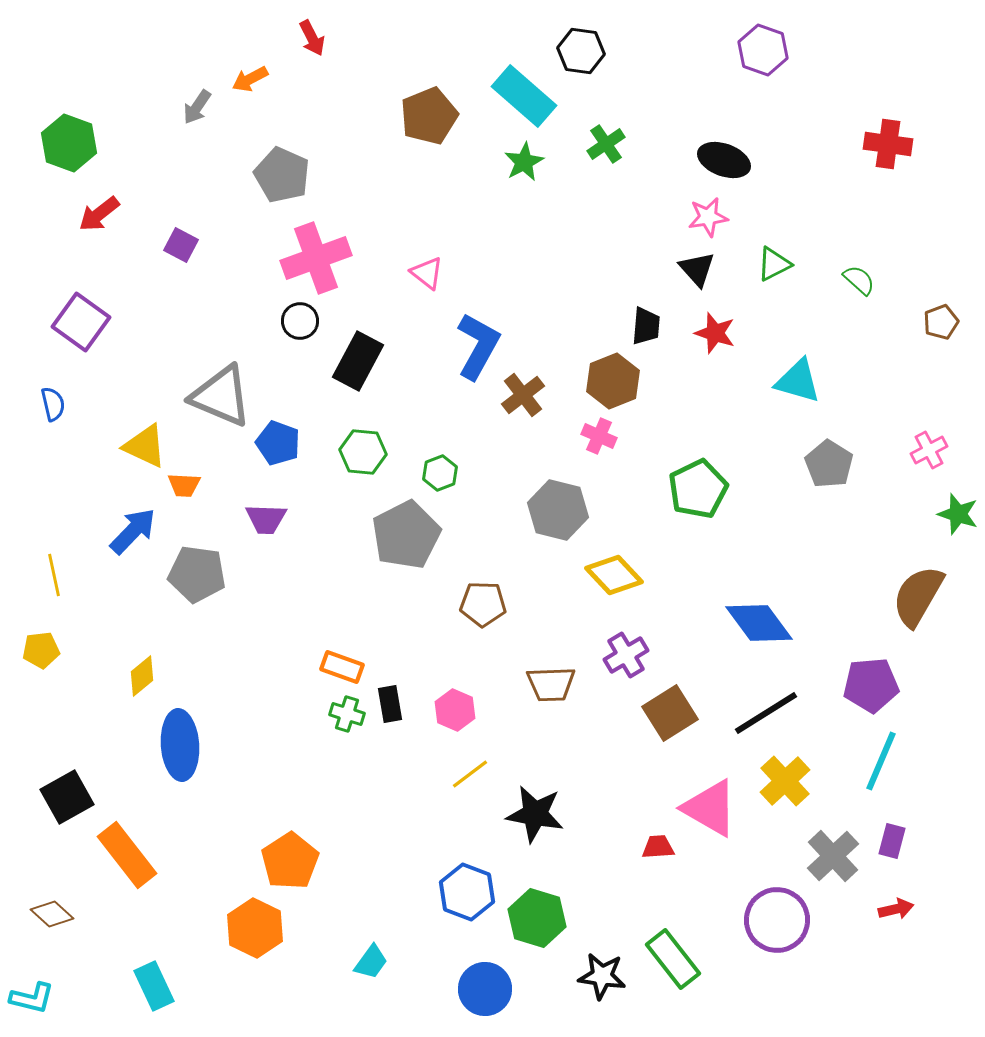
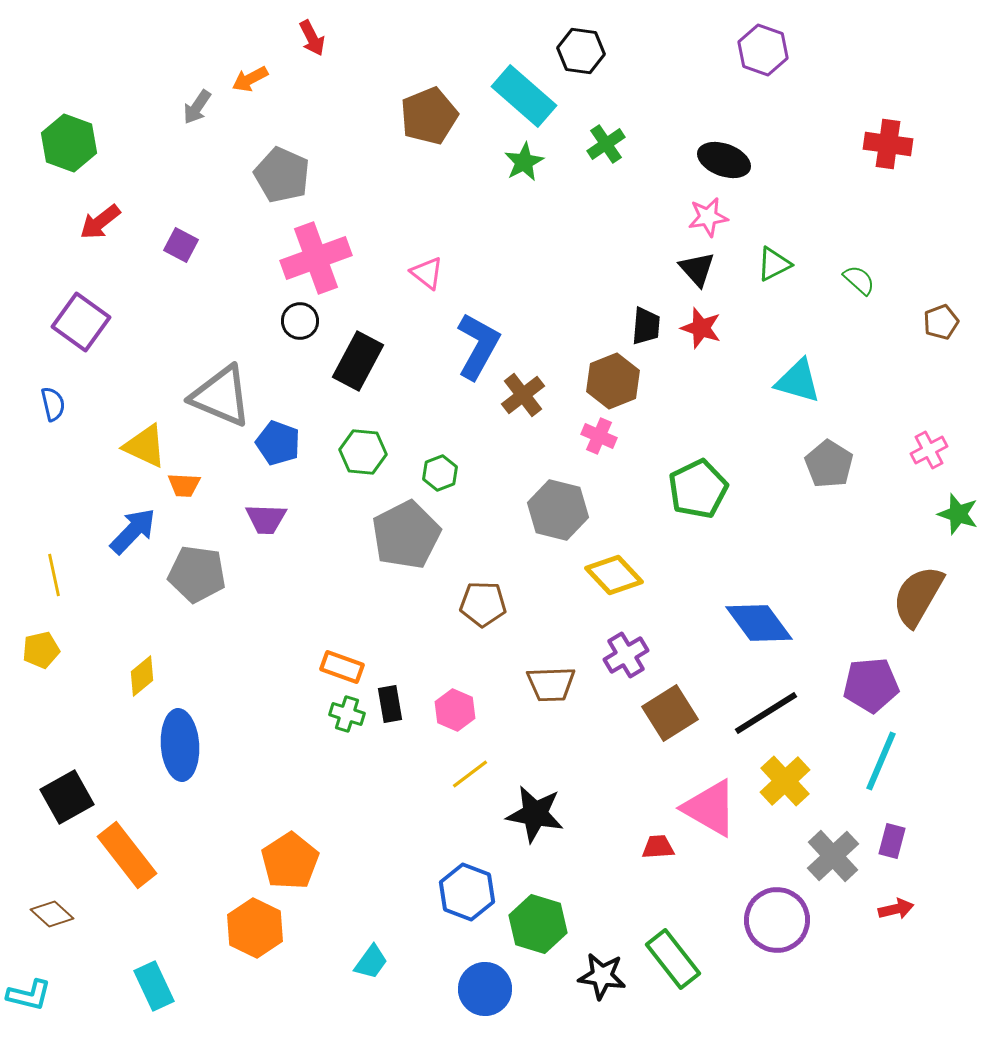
red arrow at (99, 214): moved 1 px right, 8 px down
red star at (715, 333): moved 14 px left, 5 px up
yellow pentagon at (41, 650): rotated 6 degrees counterclockwise
green hexagon at (537, 918): moved 1 px right, 6 px down
cyan L-shape at (32, 998): moved 3 px left, 3 px up
